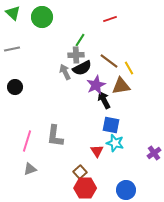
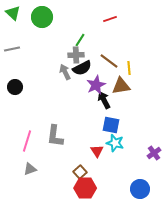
yellow line: rotated 24 degrees clockwise
blue circle: moved 14 px right, 1 px up
